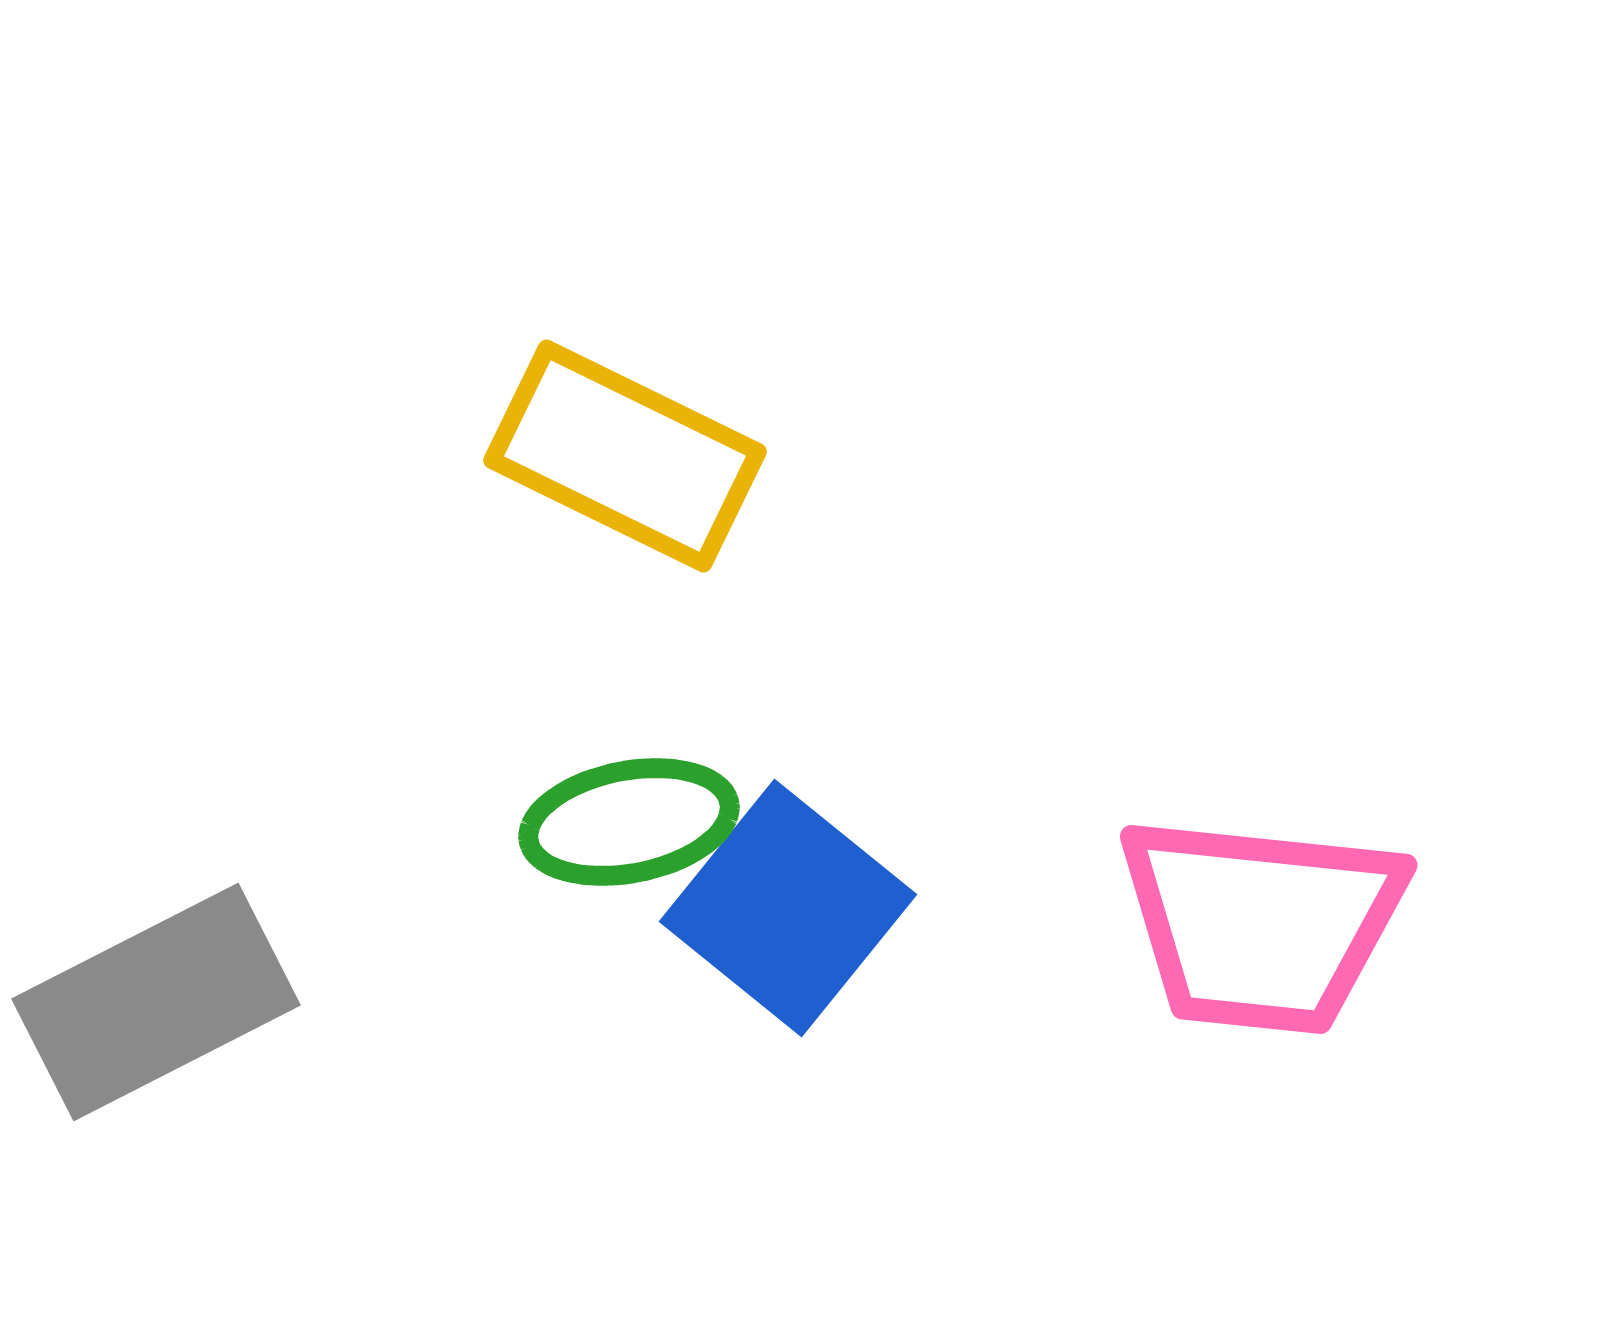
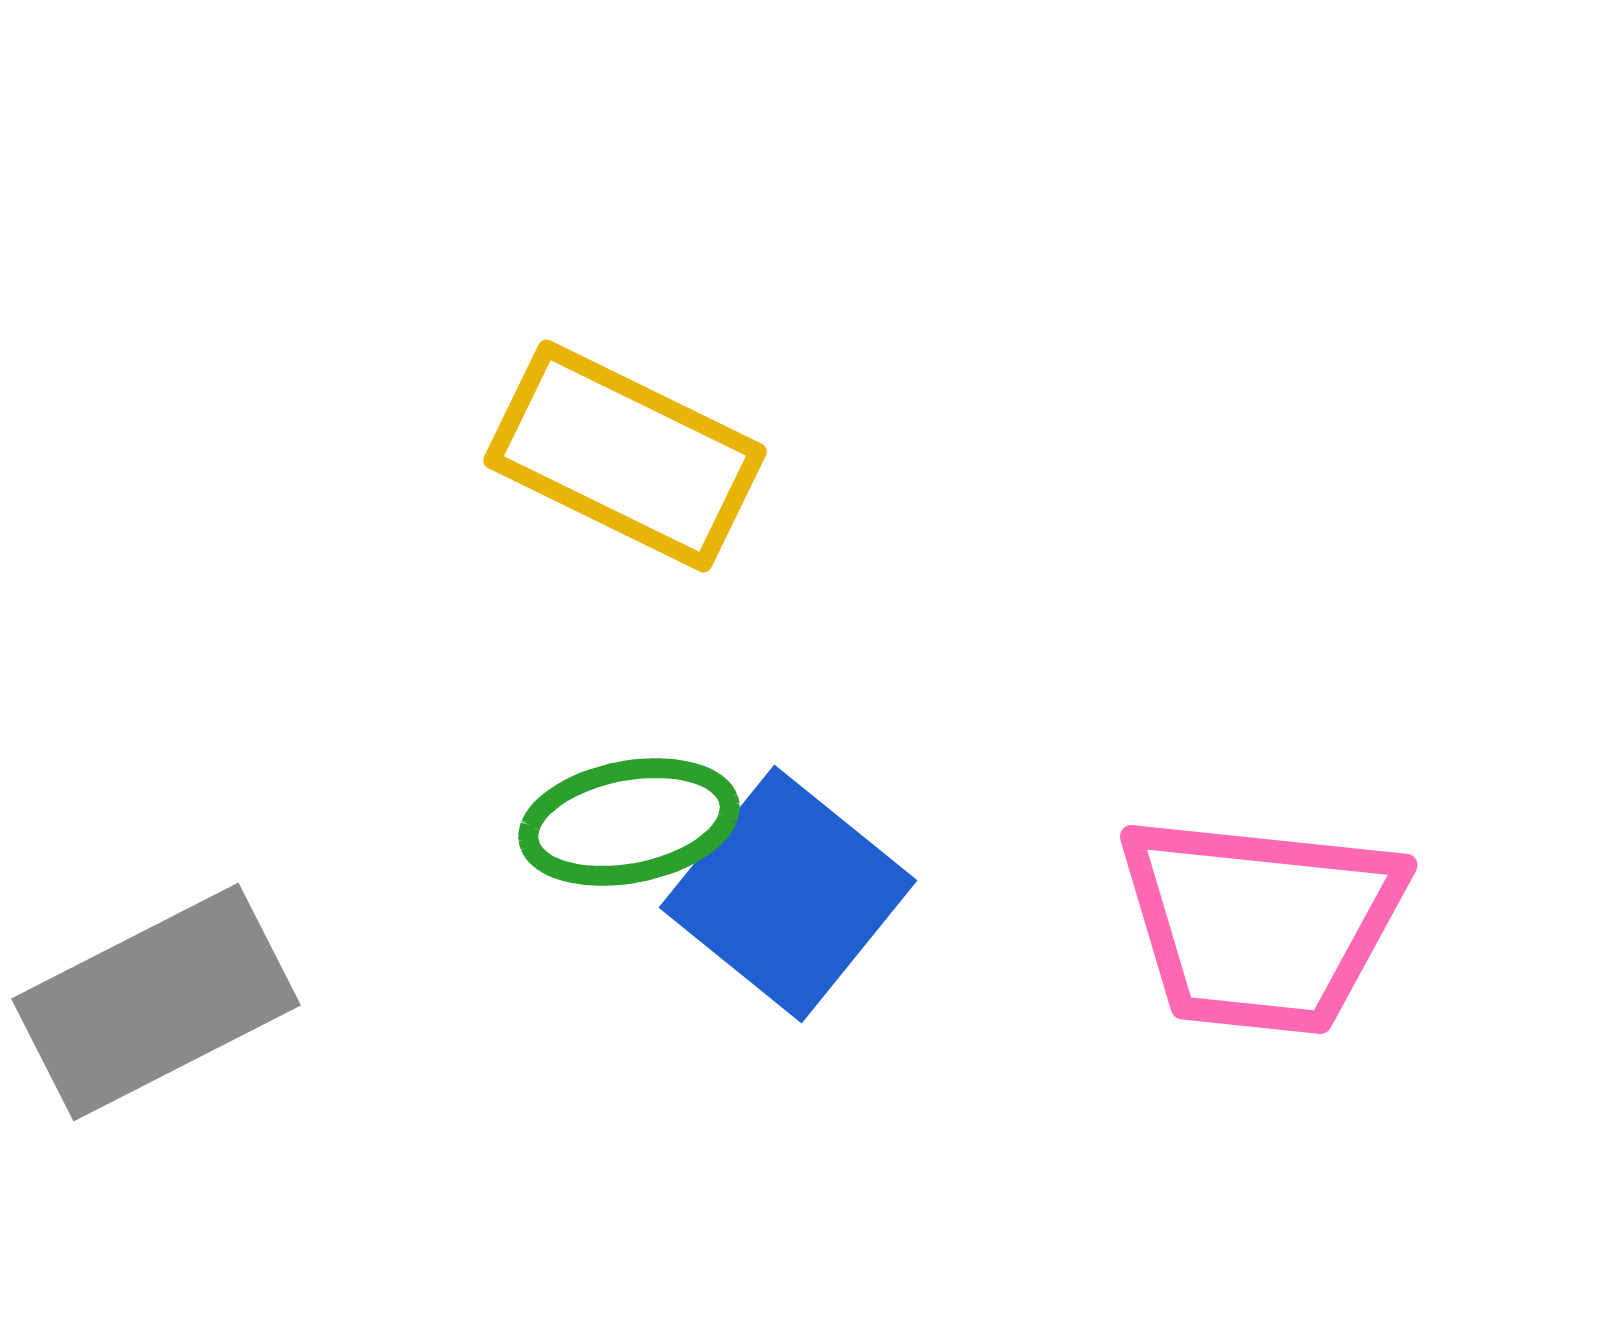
blue square: moved 14 px up
